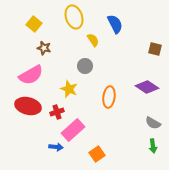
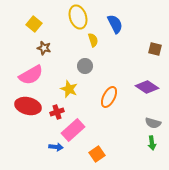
yellow ellipse: moved 4 px right
yellow semicircle: rotated 16 degrees clockwise
orange ellipse: rotated 20 degrees clockwise
gray semicircle: rotated 14 degrees counterclockwise
green arrow: moved 1 px left, 3 px up
